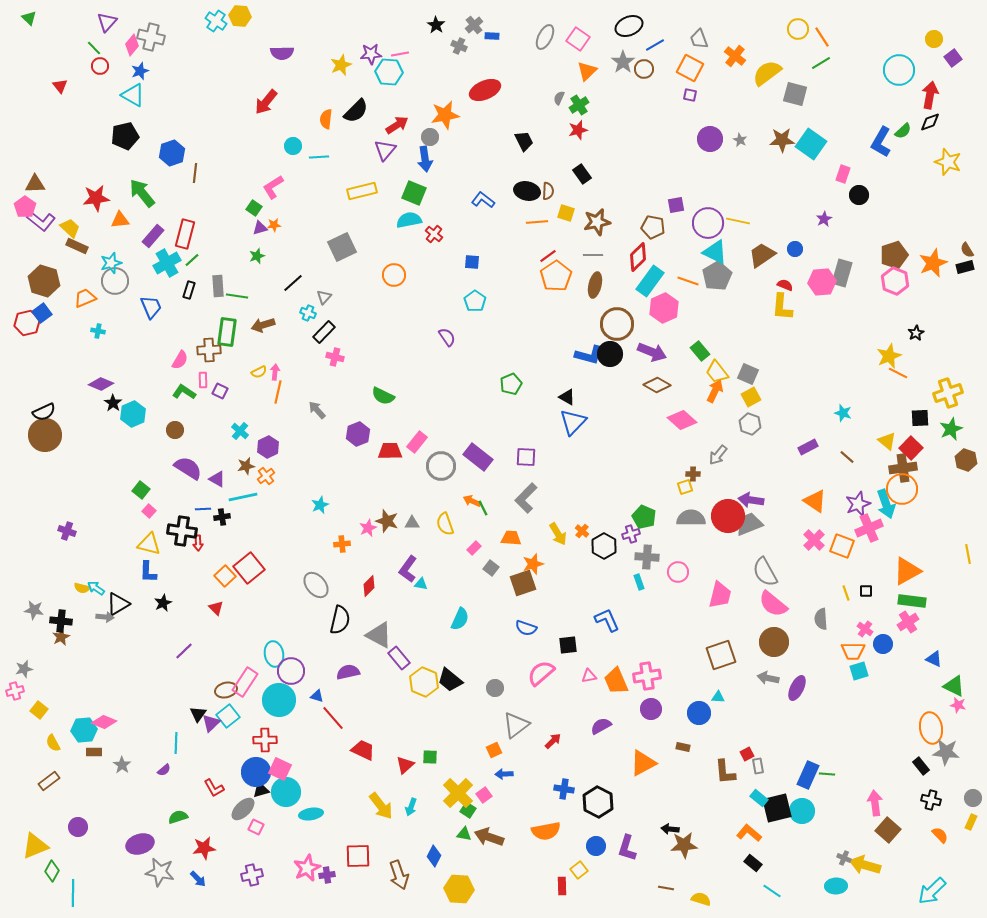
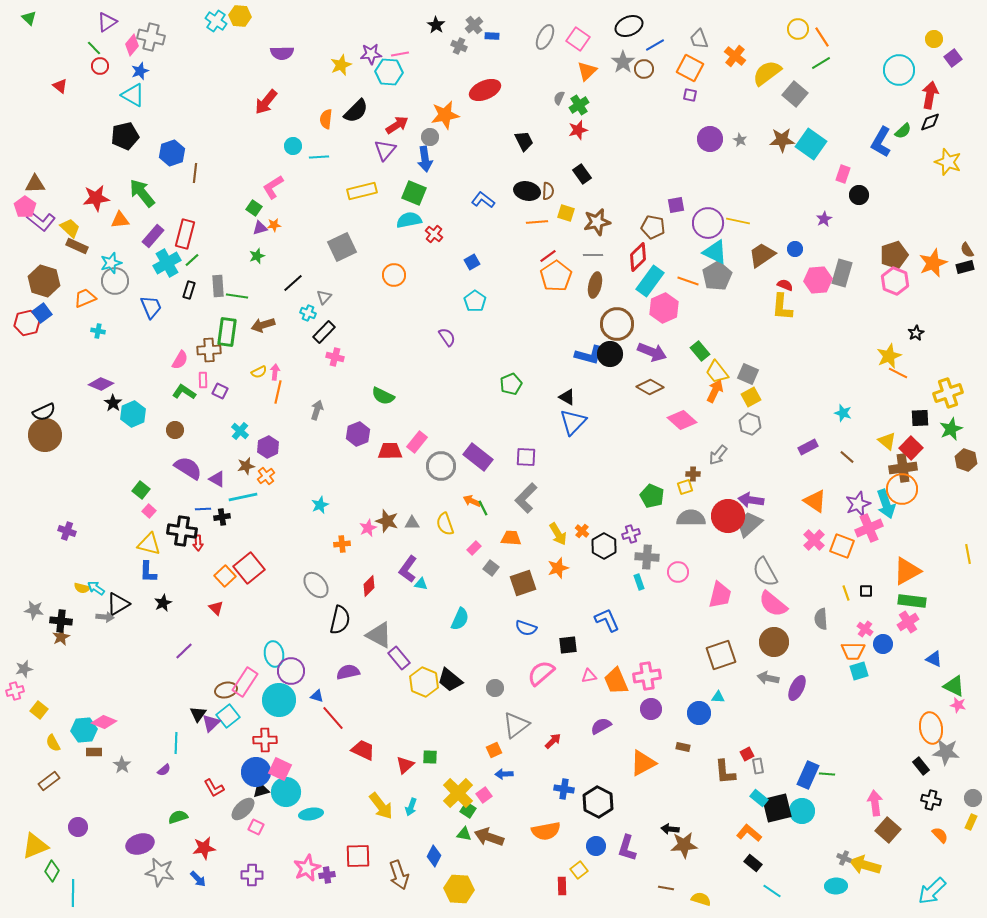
purple triangle at (107, 22): rotated 15 degrees clockwise
red triangle at (60, 86): rotated 14 degrees counterclockwise
gray square at (795, 94): rotated 25 degrees clockwise
blue square at (472, 262): rotated 35 degrees counterclockwise
pink hexagon at (822, 282): moved 4 px left, 2 px up
brown diamond at (657, 385): moved 7 px left, 2 px down
gray arrow at (317, 410): rotated 60 degrees clockwise
green pentagon at (644, 517): moved 8 px right, 21 px up
gray trapezoid at (749, 524): rotated 20 degrees counterclockwise
orange star at (533, 564): moved 25 px right, 4 px down
purple cross at (252, 875): rotated 15 degrees clockwise
